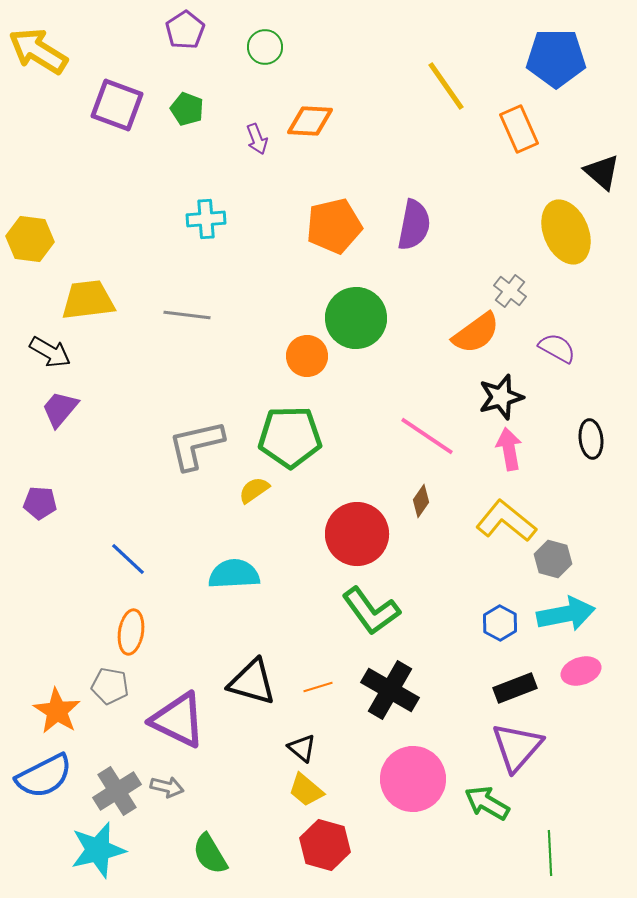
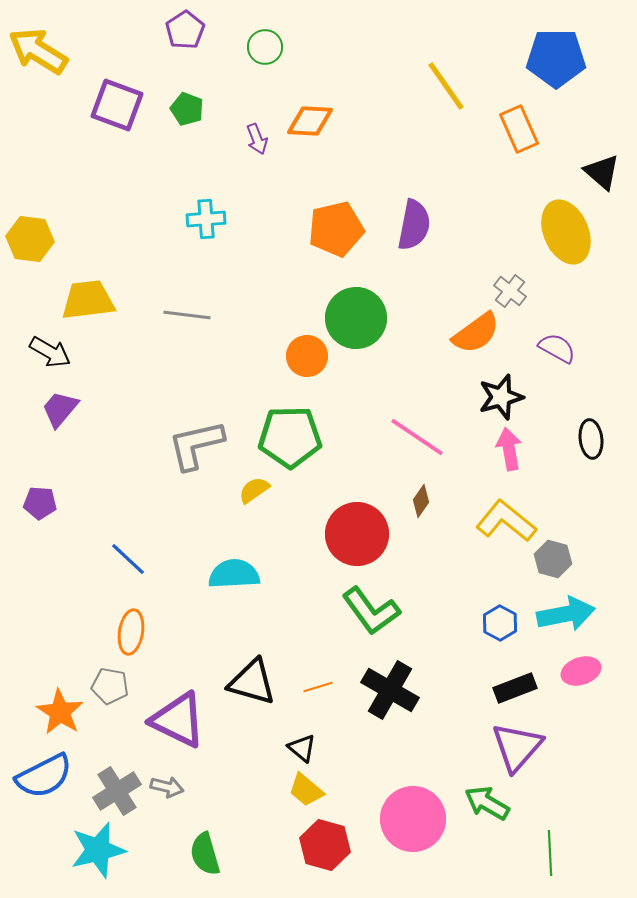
orange pentagon at (334, 226): moved 2 px right, 3 px down
pink line at (427, 436): moved 10 px left, 1 px down
orange star at (57, 711): moved 3 px right, 1 px down
pink circle at (413, 779): moved 40 px down
green semicircle at (210, 854): moved 5 px left; rotated 15 degrees clockwise
